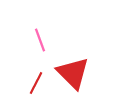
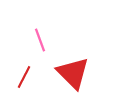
red line: moved 12 px left, 6 px up
